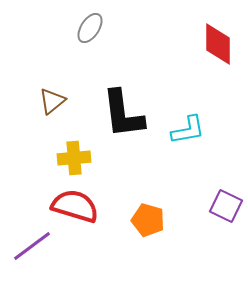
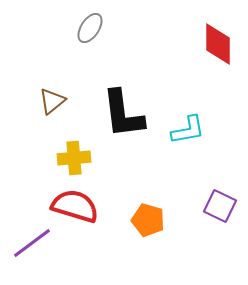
purple square: moved 6 px left
purple line: moved 3 px up
